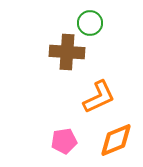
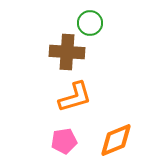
orange L-shape: moved 24 px left; rotated 9 degrees clockwise
